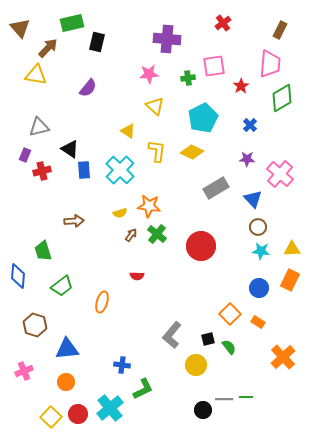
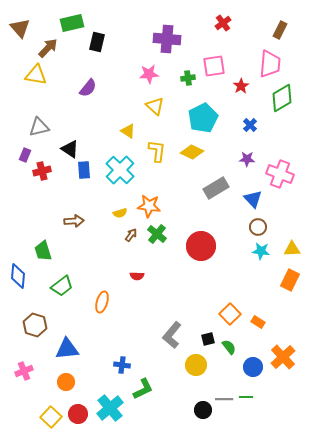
pink cross at (280, 174): rotated 20 degrees counterclockwise
blue circle at (259, 288): moved 6 px left, 79 px down
